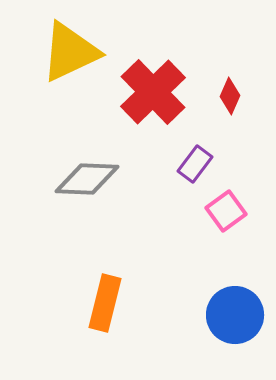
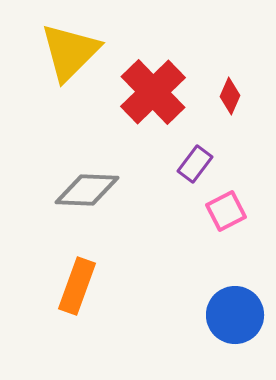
yellow triangle: rotated 20 degrees counterclockwise
gray diamond: moved 11 px down
pink square: rotated 9 degrees clockwise
orange rectangle: moved 28 px left, 17 px up; rotated 6 degrees clockwise
